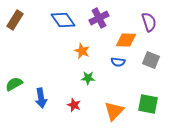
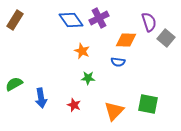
blue diamond: moved 8 px right
gray square: moved 15 px right, 22 px up; rotated 18 degrees clockwise
